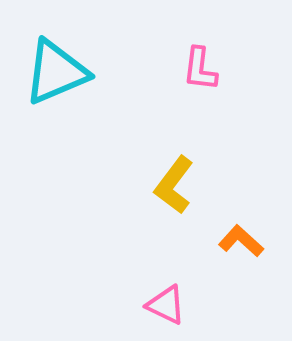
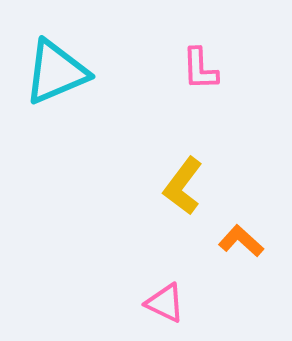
pink L-shape: rotated 9 degrees counterclockwise
yellow L-shape: moved 9 px right, 1 px down
pink triangle: moved 1 px left, 2 px up
